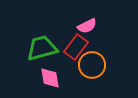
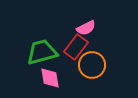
pink semicircle: moved 1 px left, 2 px down
green trapezoid: moved 4 px down
